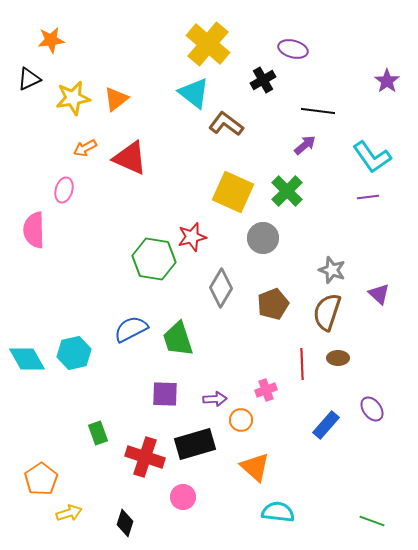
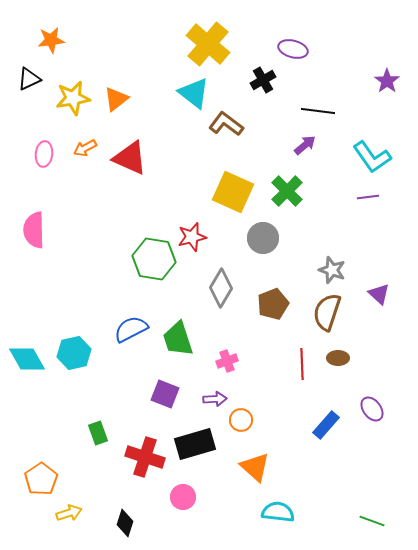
pink ellipse at (64, 190): moved 20 px left, 36 px up; rotated 10 degrees counterclockwise
pink cross at (266, 390): moved 39 px left, 29 px up
purple square at (165, 394): rotated 20 degrees clockwise
